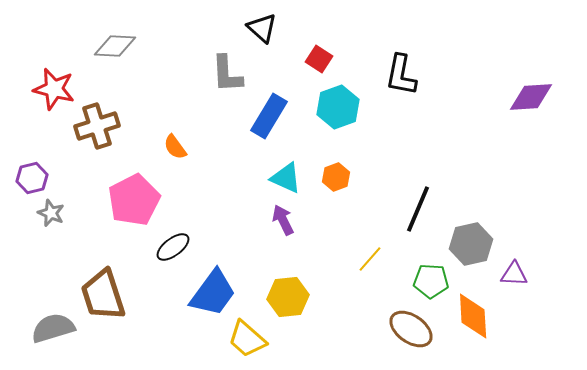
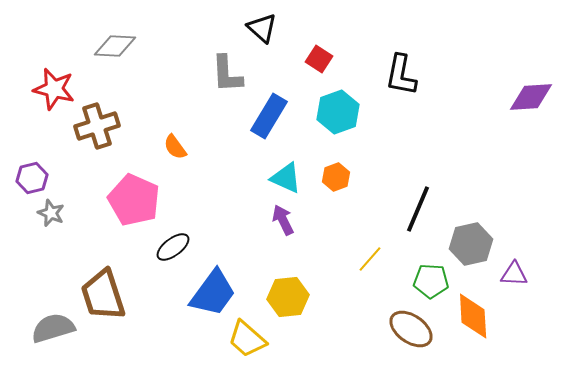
cyan hexagon: moved 5 px down
pink pentagon: rotated 21 degrees counterclockwise
